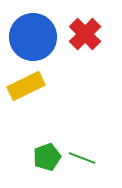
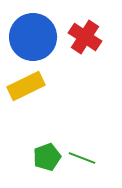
red cross: moved 3 px down; rotated 12 degrees counterclockwise
